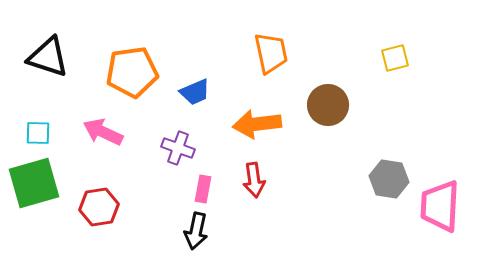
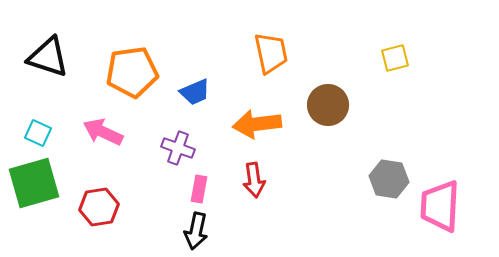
cyan square: rotated 24 degrees clockwise
pink rectangle: moved 4 px left
